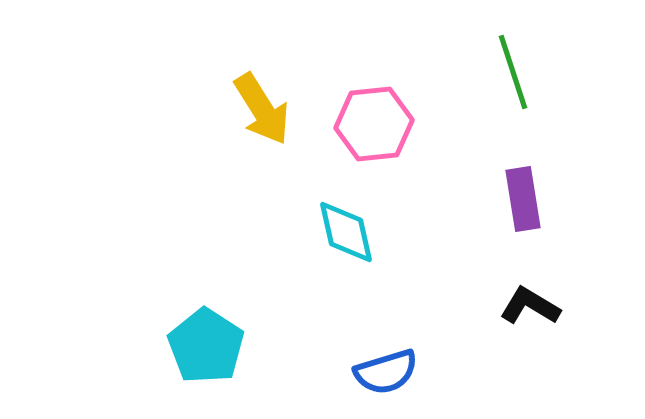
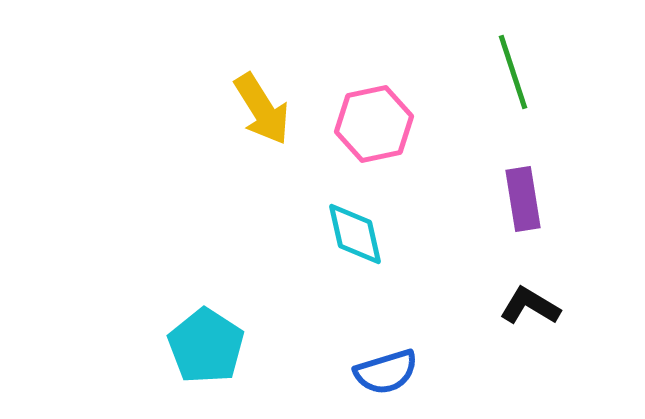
pink hexagon: rotated 6 degrees counterclockwise
cyan diamond: moved 9 px right, 2 px down
